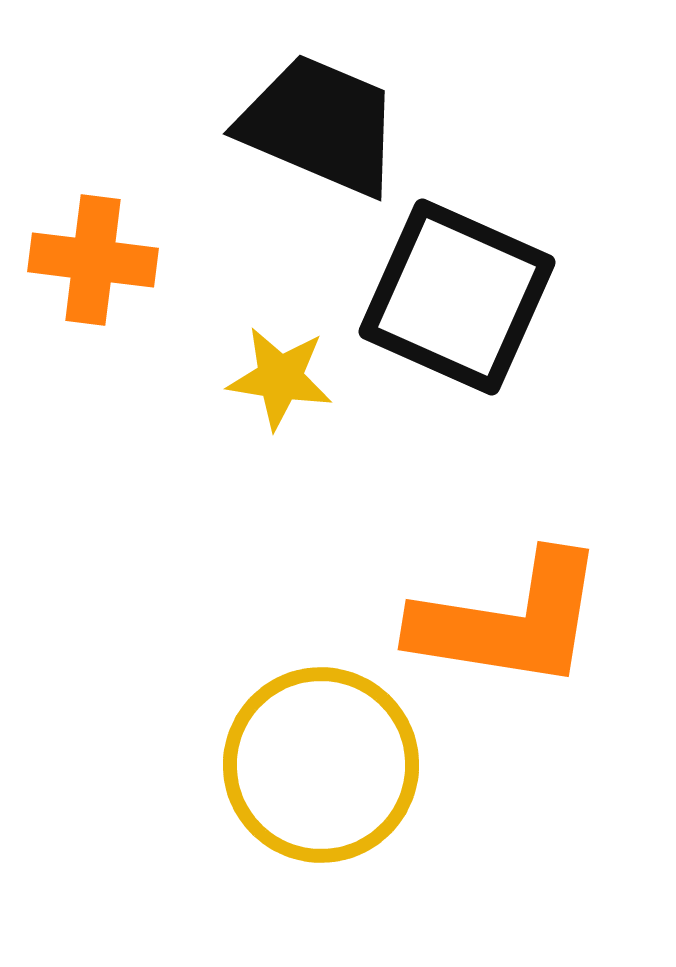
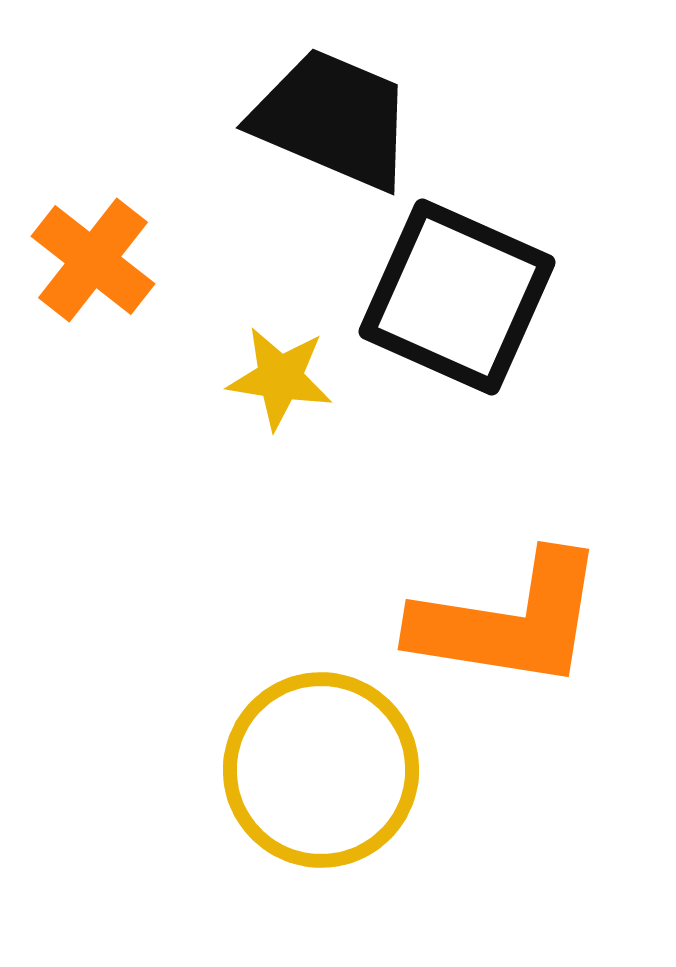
black trapezoid: moved 13 px right, 6 px up
orange cross: rotated 31 degrees clockwise
yellow circle: moved 5 px down
